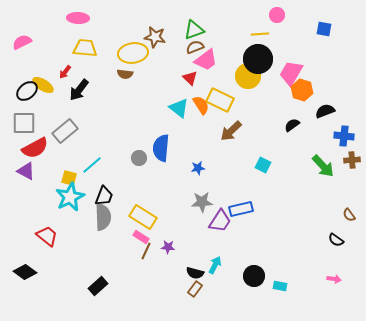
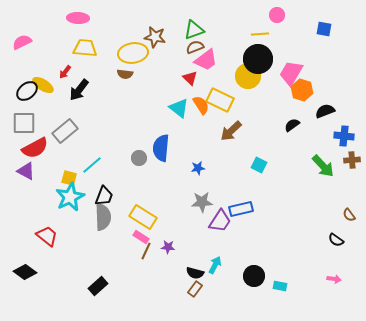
cyan square at (263, 165): moved 4 px left
